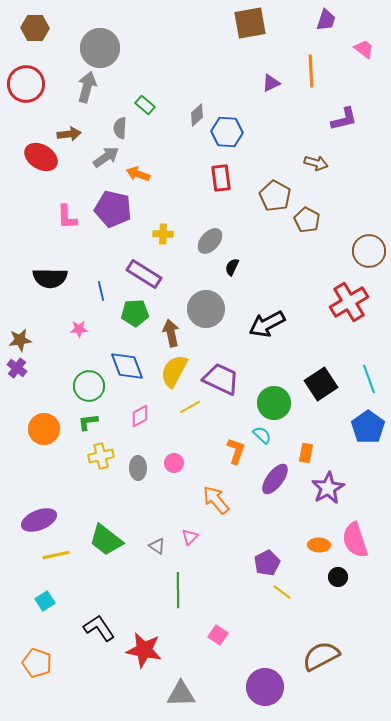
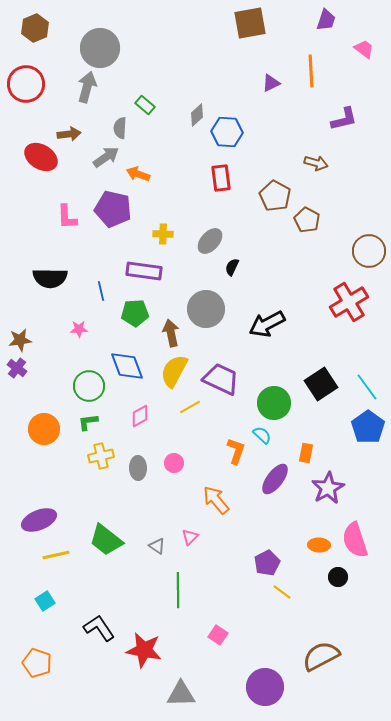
brown hexagon at (35, 28): rotated 24 degrees counterclockwise
purple rectangle at (144, 274): moved 3 px up; rotated 24 degrees counterclockwise
cyan line at (369, 379): moved 2 px left, 8 px down; rotated 16 degrees counterclockwise
